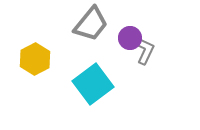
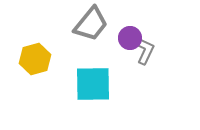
yellow hexagon: rotated 12 degrees clockwise
cyan square: rotated 36 degrees clockwise
